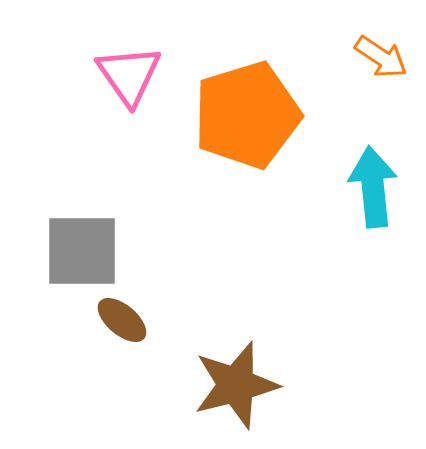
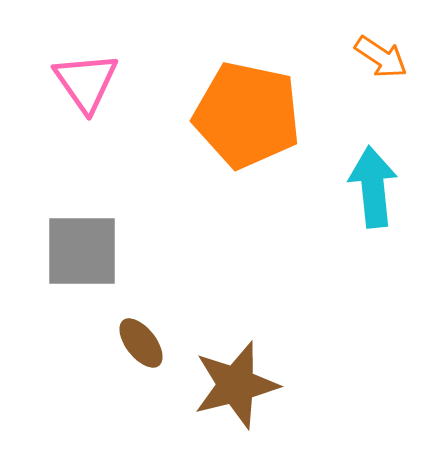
pink triangle: moved 43 px left, 7 px down
orange pentagon: rotated 29 degrees clockwise
brown ellipse: moved 19 px right, 23 px down; rotated 12 degrees clockwise
